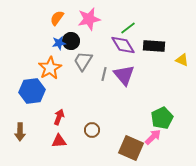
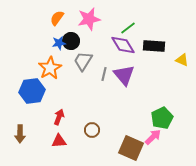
brown arrow: moved 2 px down
